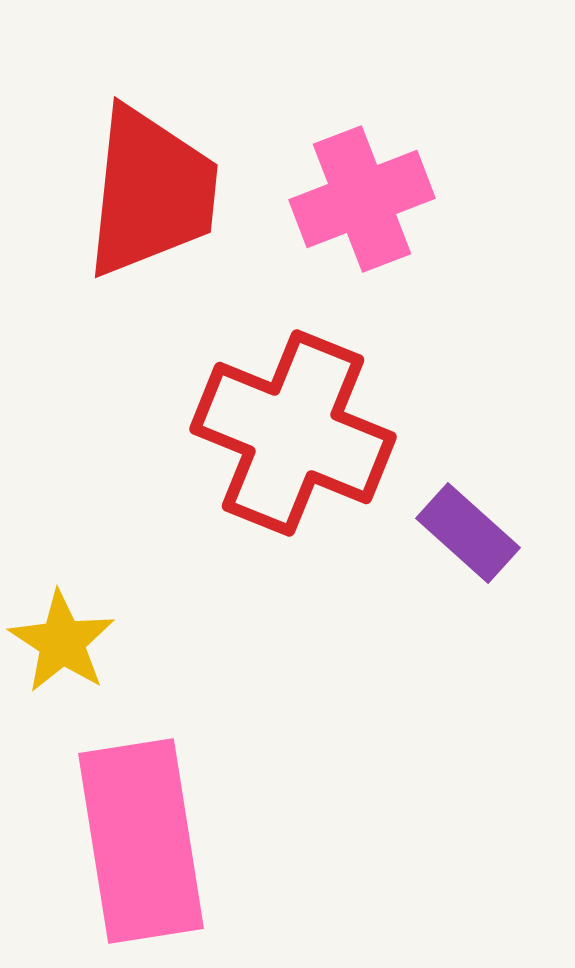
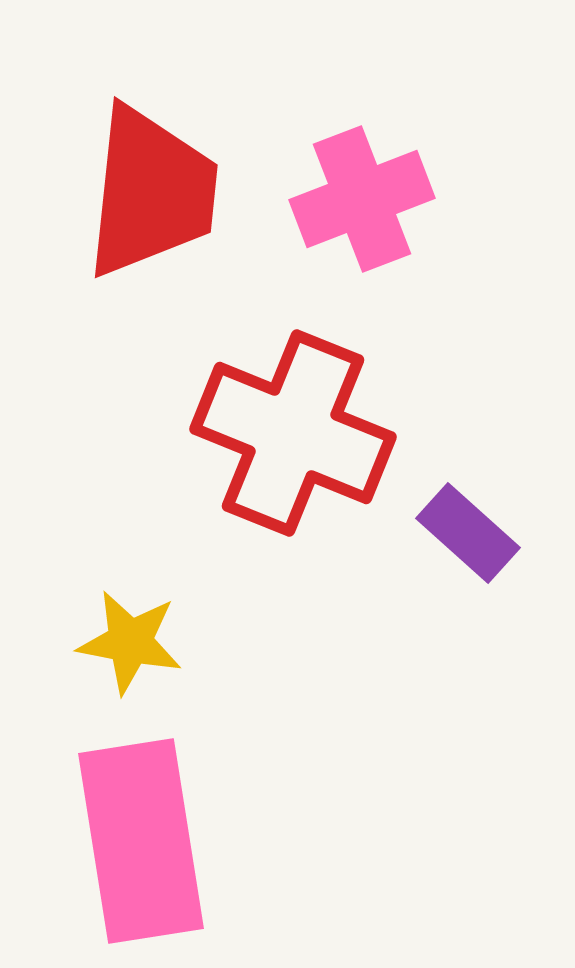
yellow star: moved 68 px right; rotated 22 degrees counterclockwise
